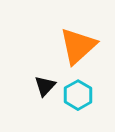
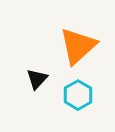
black triangle: moved 8 px left, 7 px up
